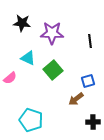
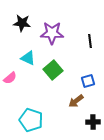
brown arrow: moved 2 px down
